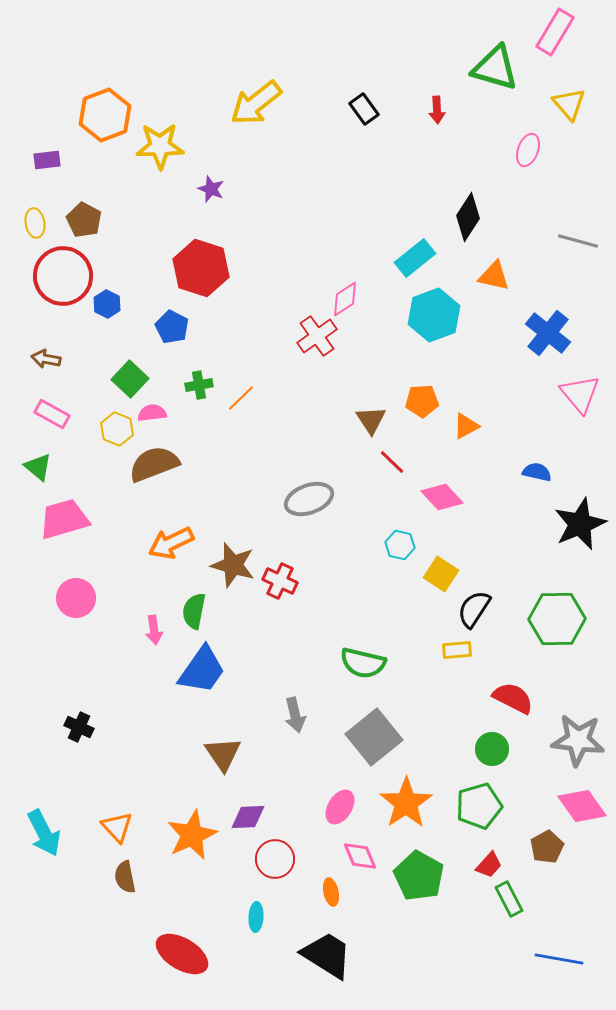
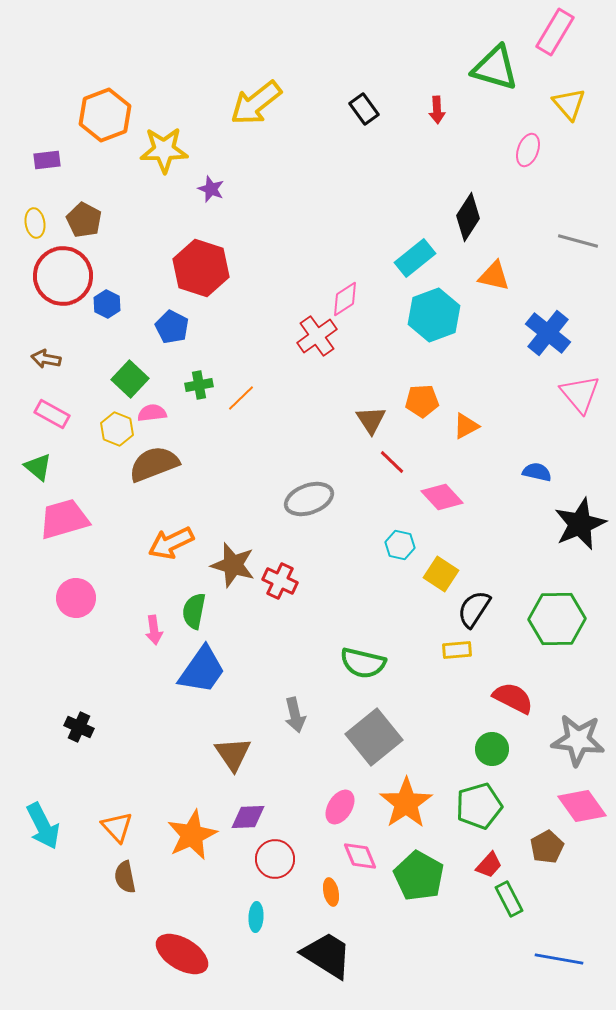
yellow star at (160, 146): moved 4 px right, 4 px down
brown triangle at (223, 754): moved 10 px right
cyan arrow at (44, 833): moved 1 px left, 7 px up
